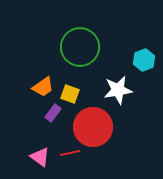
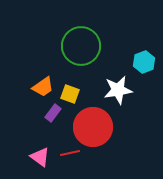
green circle: moved 1 px right, 1 px up
cyan hexagon: moved 2 px down
